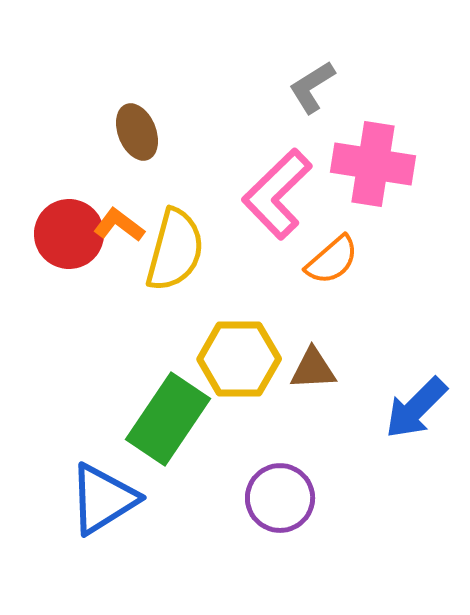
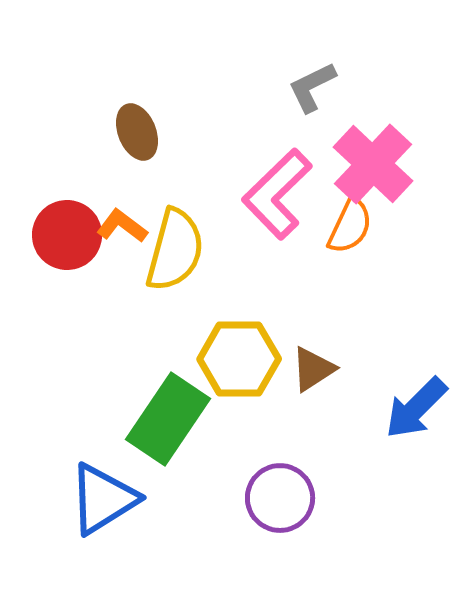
gray L-shape: rotated 6 degrees clockwise
pink cross: rotated 34 degrees clockwise
orange L-shape: moved 3 px right, 1 px down
red circle: moved 2 px left, 1 px down
orange semicircle: moved 18 px right, 34 px up; rotated 24 degrees counterclockwise
brown triangle: rotated 30 degrees counterclockwise
